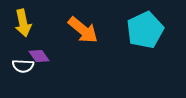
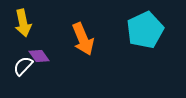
orange arrow: moved 9 px down; rotated 28 degrees clockwise
white semicircle: rotated 130 degrees clockwise
